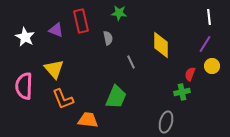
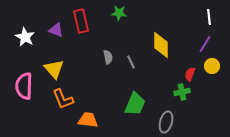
gray semicircle: moved 19 px down
green trapezoid: moved 19 px right, 7 px down
